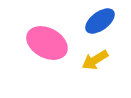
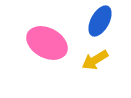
blue ellipse: rotated 24 degrees counterclockwise
